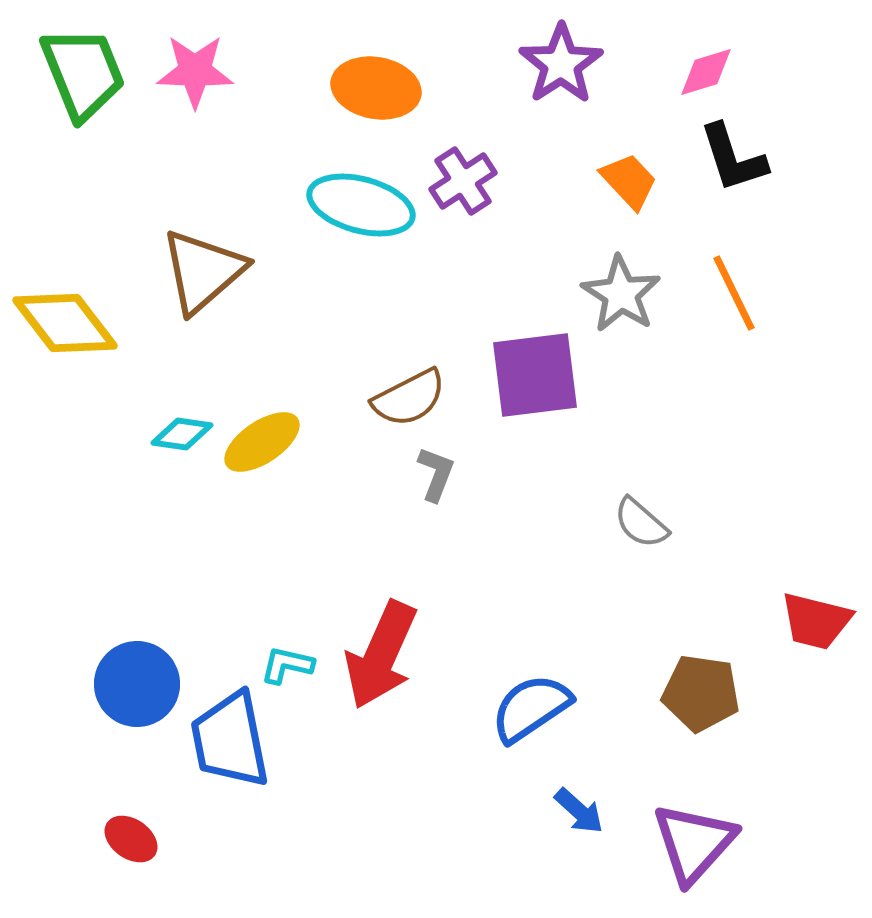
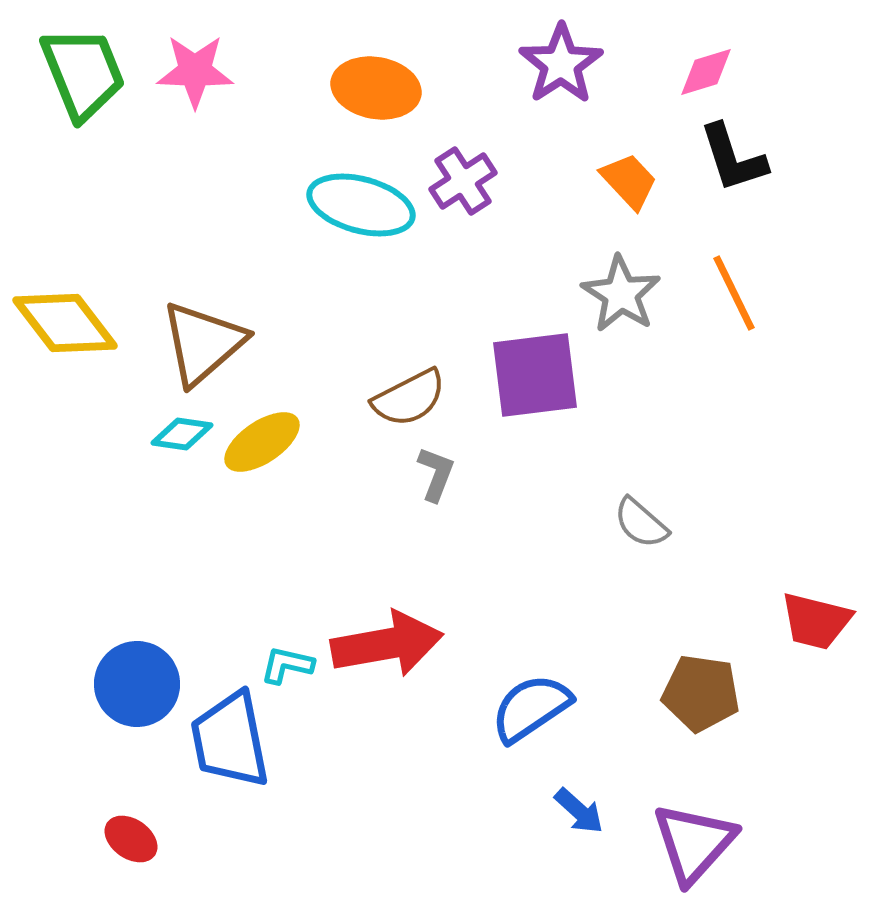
brown triangle: moved 72 px down
red arrow: moved 6 px right, 11 px up; rotated 124 degrees counterclockwise
